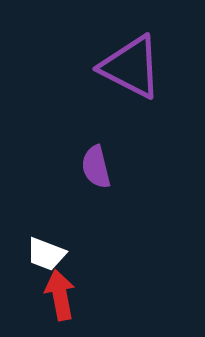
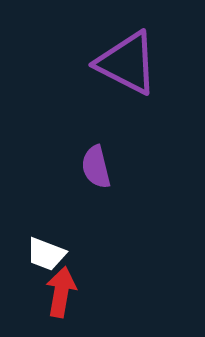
purple triangle: moved 4 px left, 4 px up
red arrow: moved 1 px right, 3 px up; rotated 21 degrees clockwise
